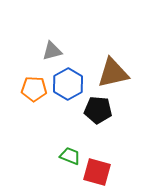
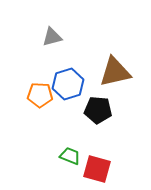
gray triangle: moved 14 px up
brown triangle: moved 2 px right, 1 px up
blue hexagon: rotated 12 degrees clockwise
orange pentagon: moved 6 px right, 6 px down
red square: moved 3 px up
